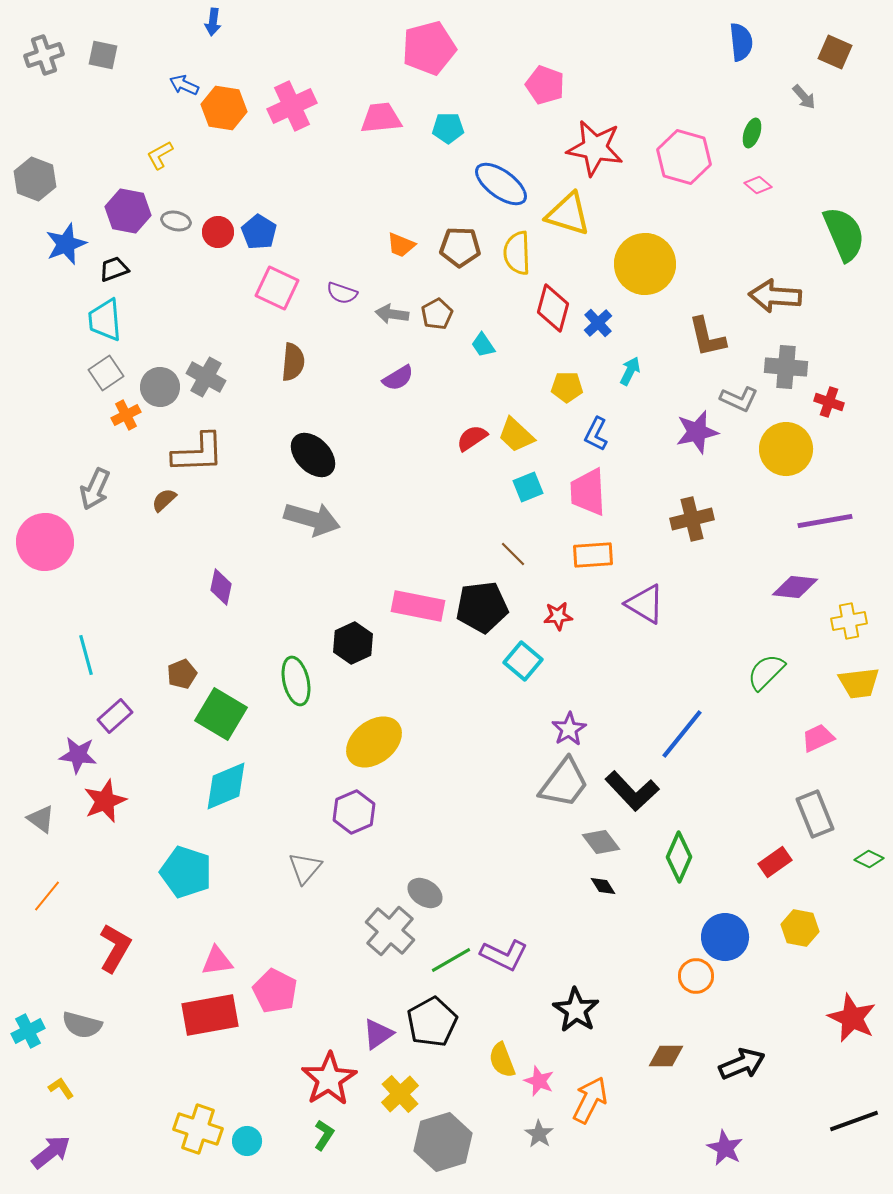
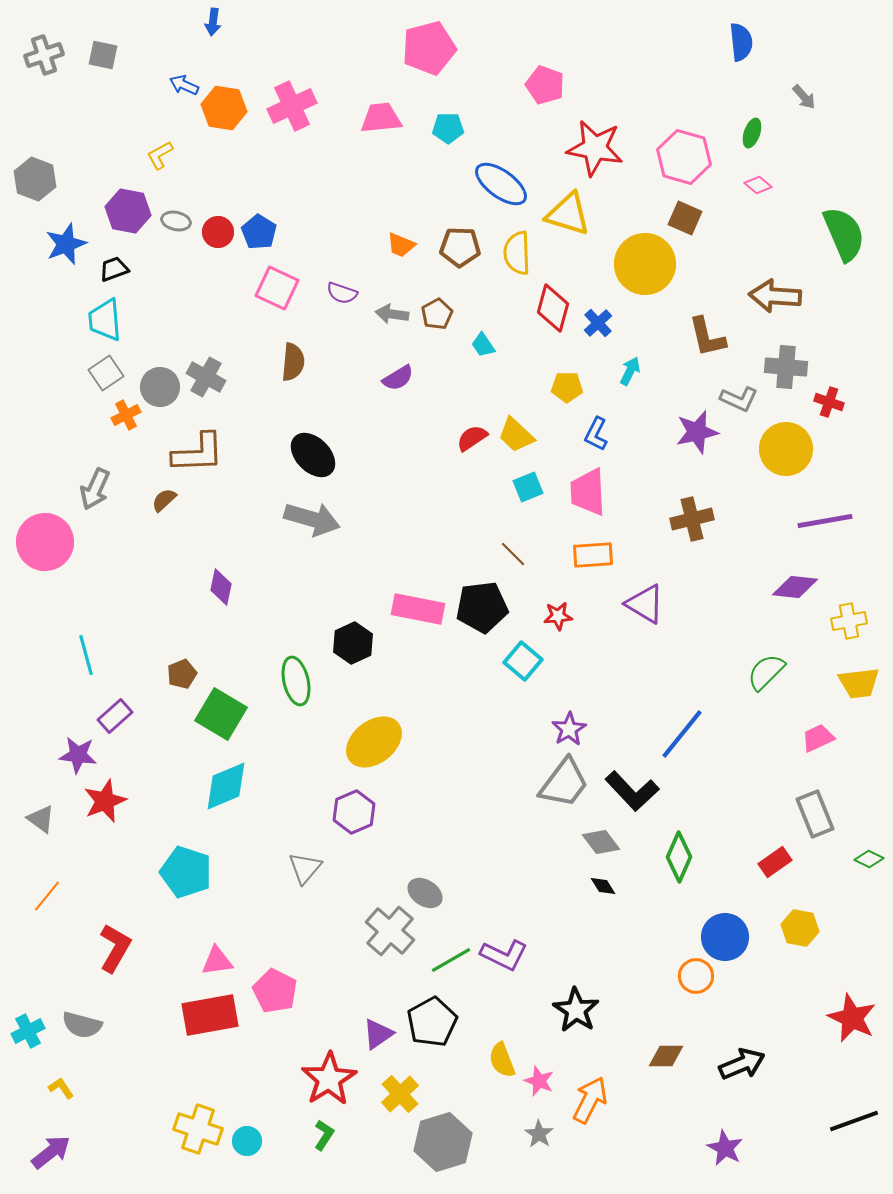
brown square at (835, 52): moved 150 px left, 166 px down
pink rectangle at (418, 606): moved 3 px down
